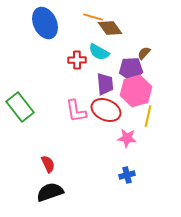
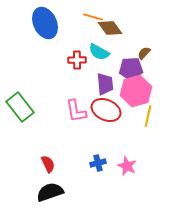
pink star: moved 28 px down; rotated 18 degrees clockwise
blue cross: moved 29 px left, 12 px up
